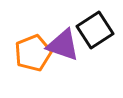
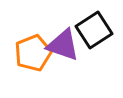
black square: moved 1 px left
